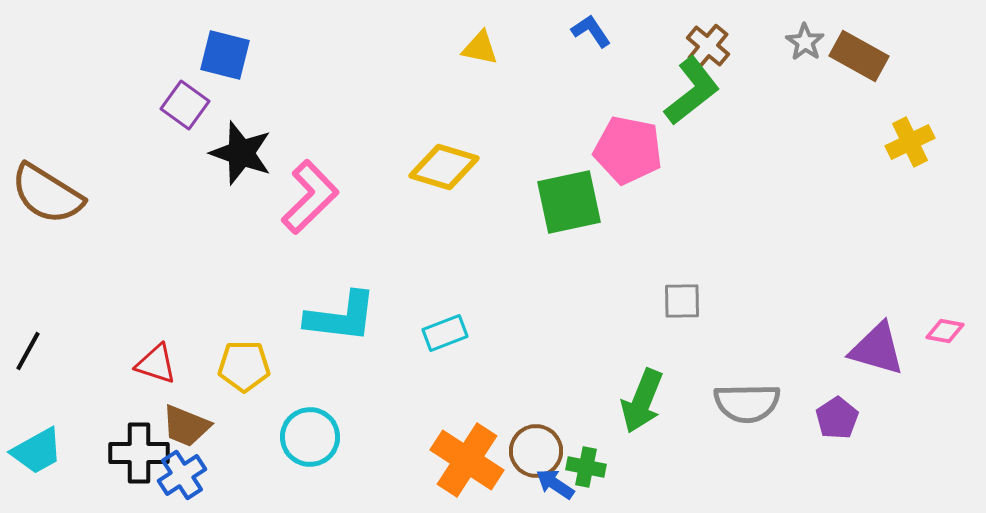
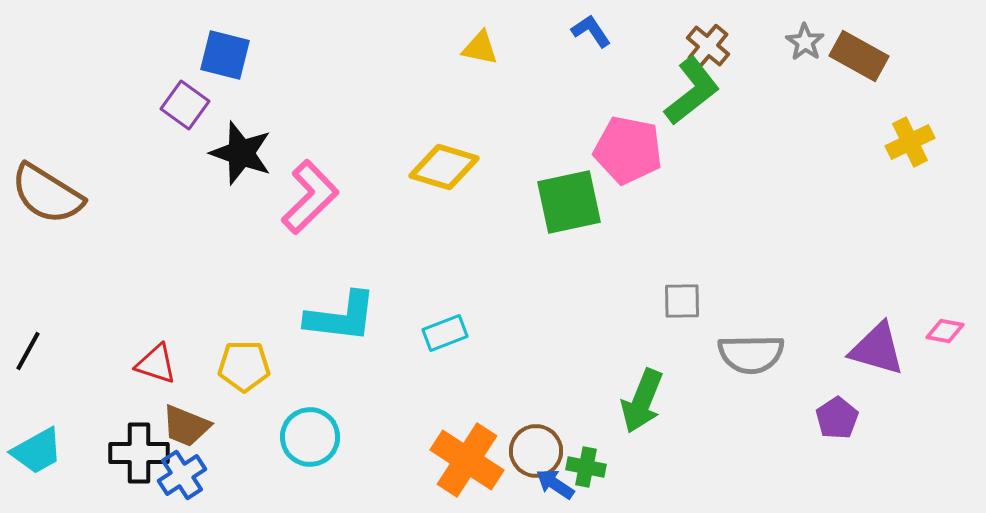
gray semicircle: moved 4 px right, 49 px up
